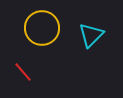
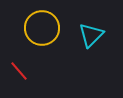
red line: moved 4 px left, 1 px up
